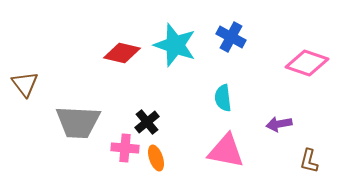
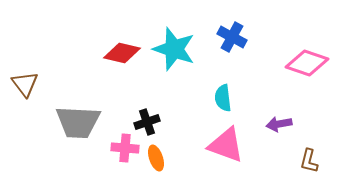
blue cross: moved 1 px right
cyan star: moved 1 px left, 4 px down
black cross: rotated 20 degrees clockwise
pink triangle: moved 6 px up; rotated 9 degrees clockwise
